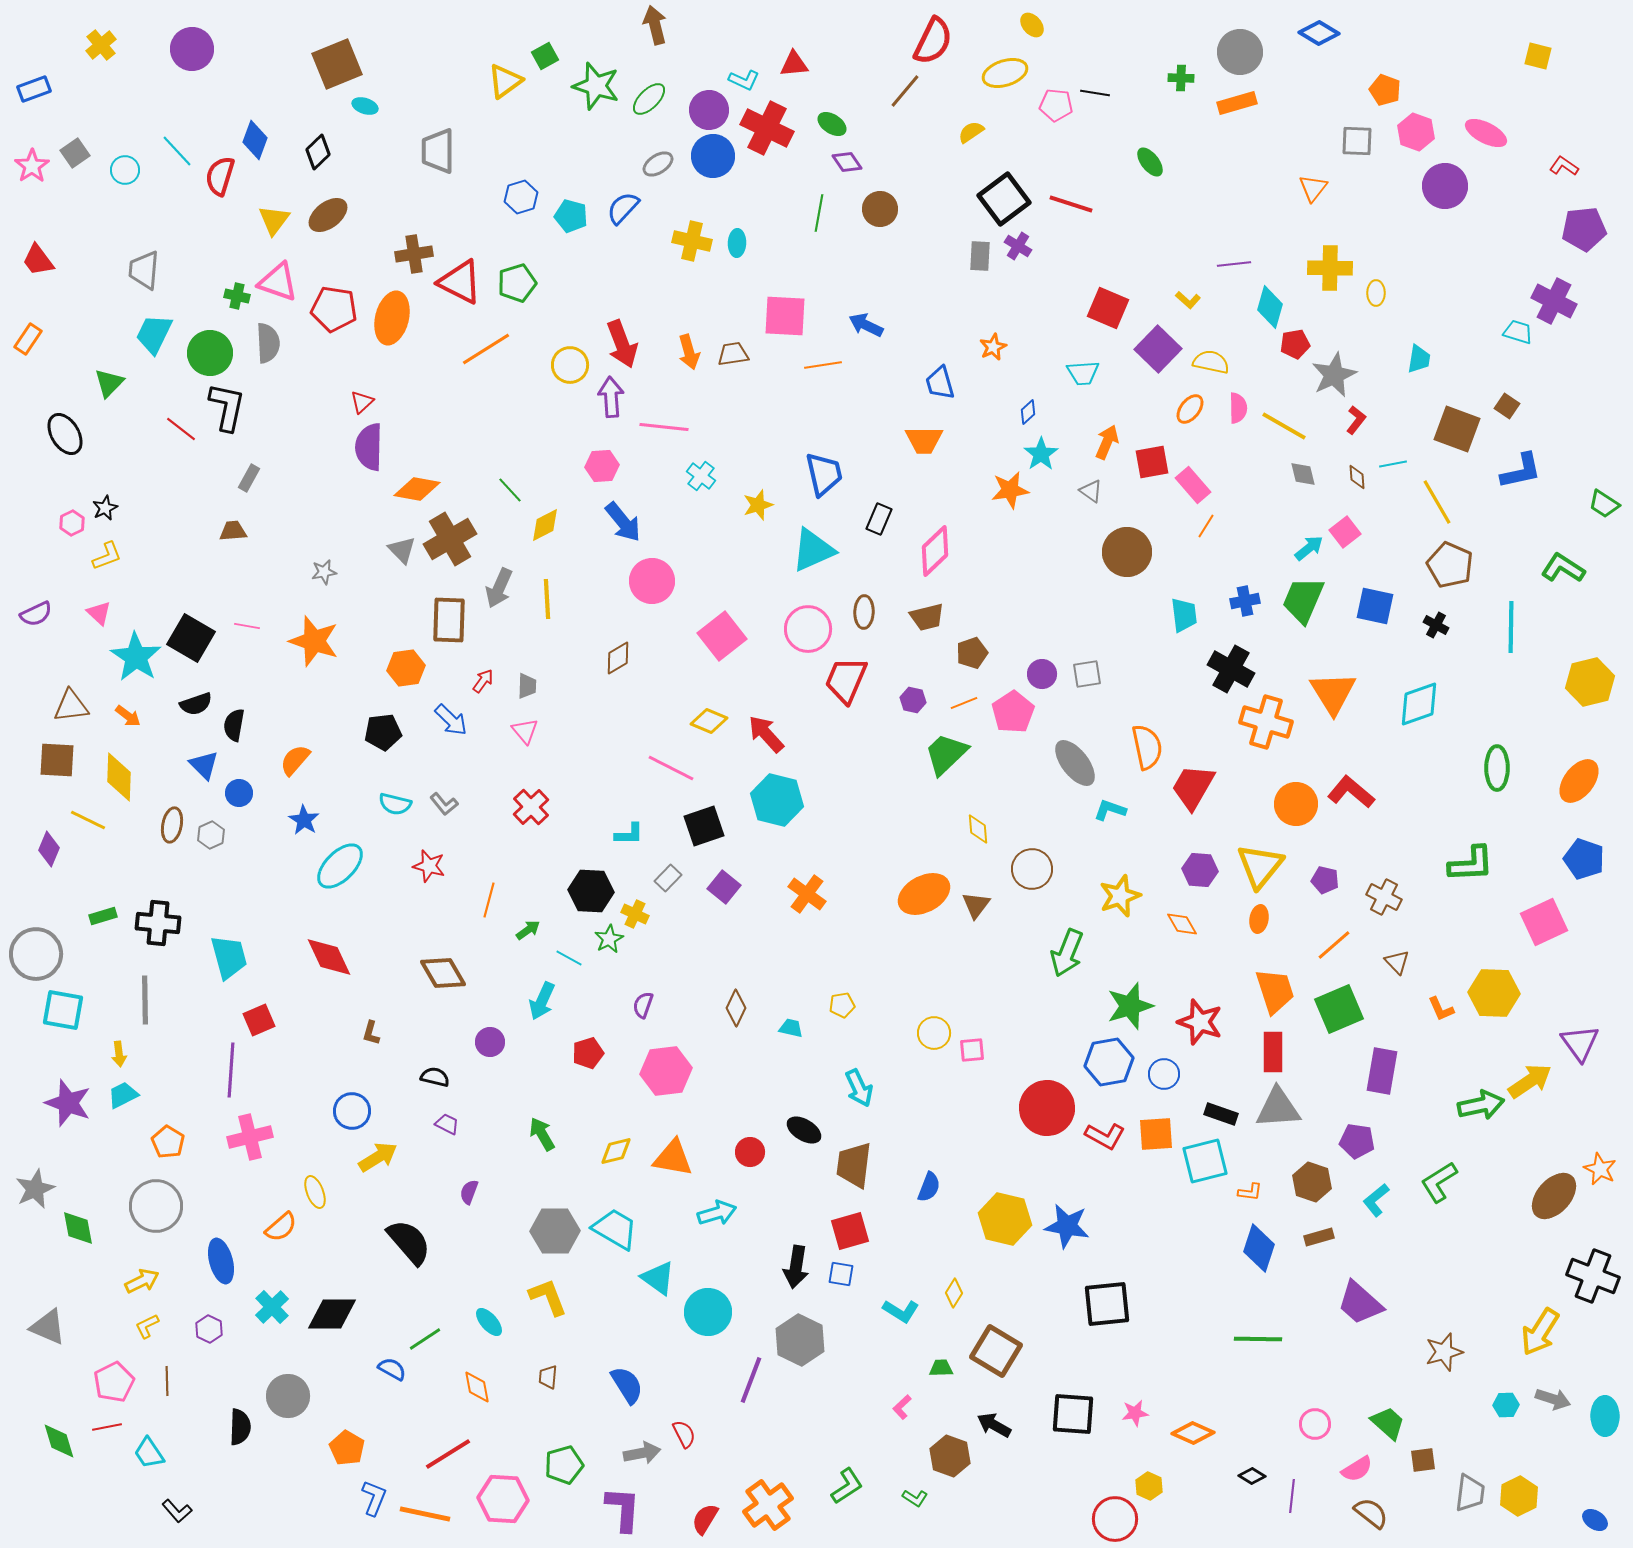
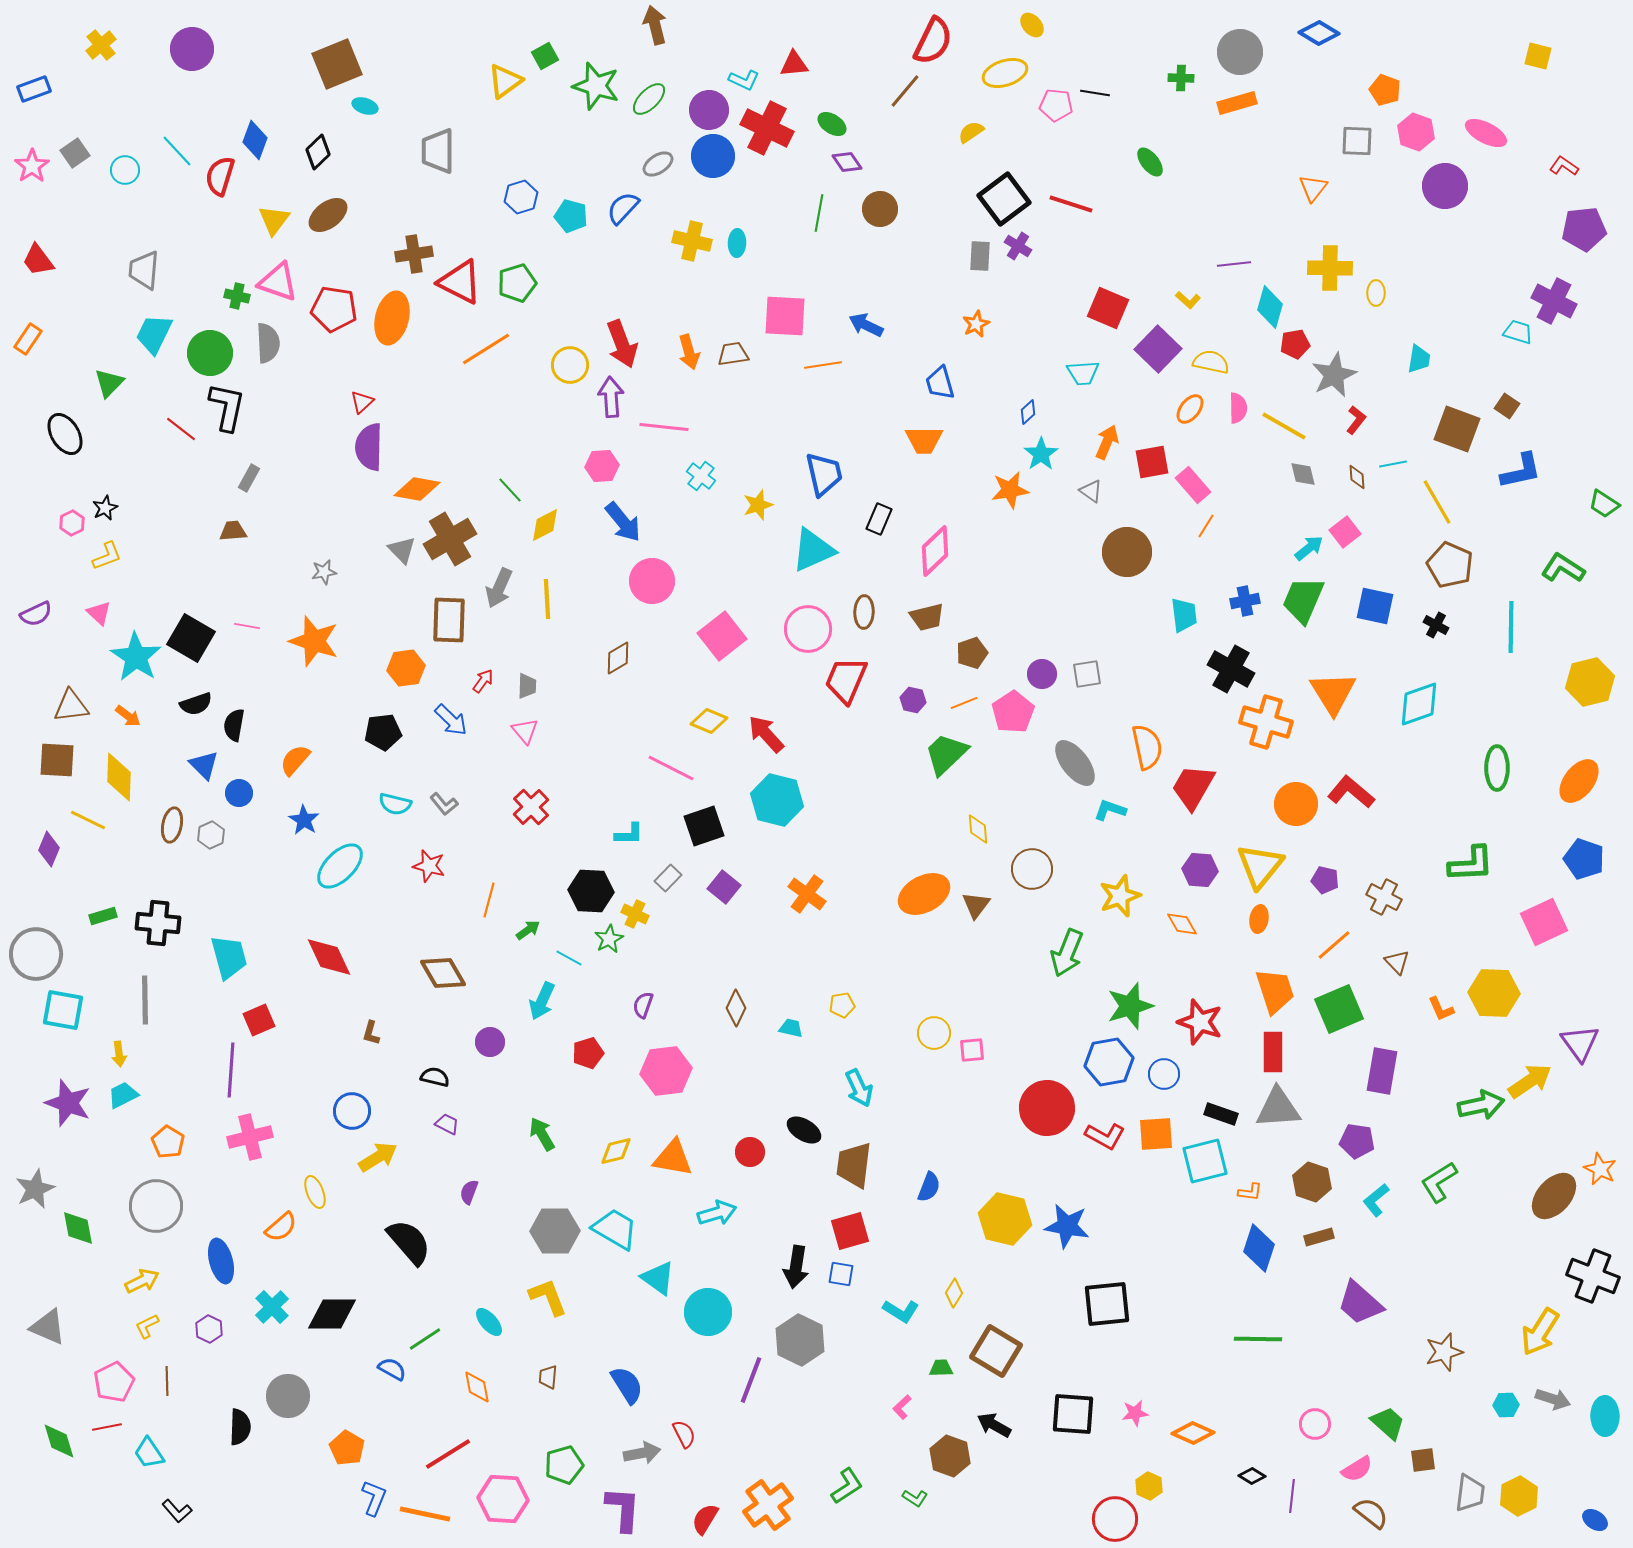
orange star at (993, 347): moved 17 px left, 23 px up
